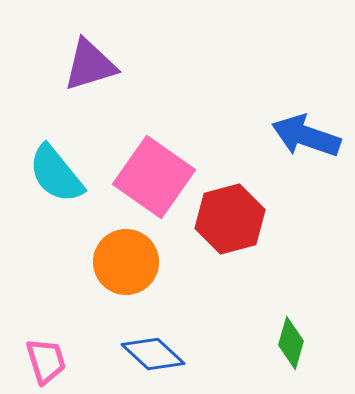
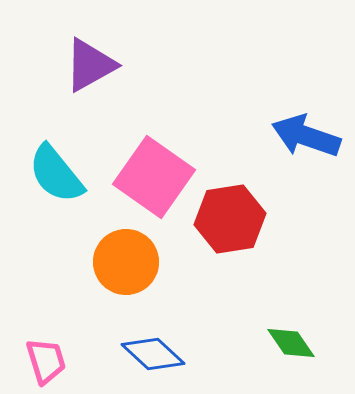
purple triangle: rotated 12 degrees counterclockwise
red hexagon: rotated 6 degrees clockwise
green diamond: rotated 51 degrees counterclockwise
